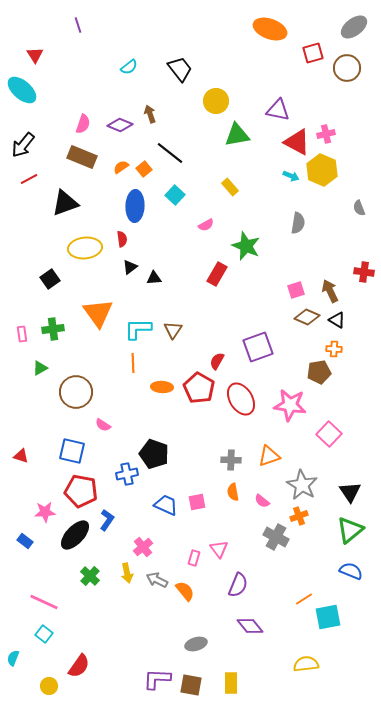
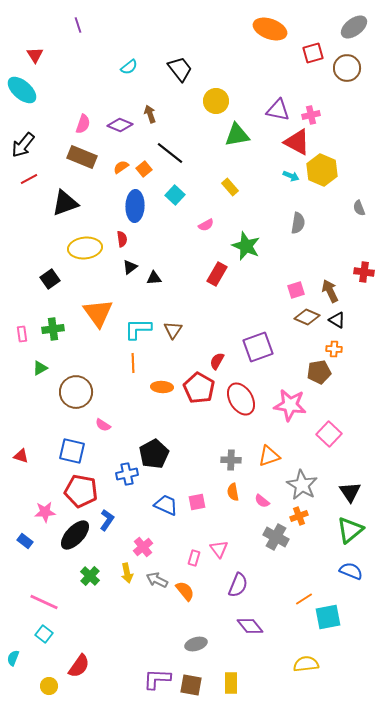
pink cross at (326, 134): moved 15 px left, 19 px up
black pentagon at (154, 454): rotated 24 degrees clockwise
